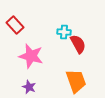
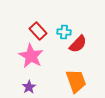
red rectangle: moved 23 px right, 6 px down
red semicircle: rotated 72 degrees clockwise
pink star: rotated 15 degrees clockwise
purple star: rotated 16 degrees clockwise
